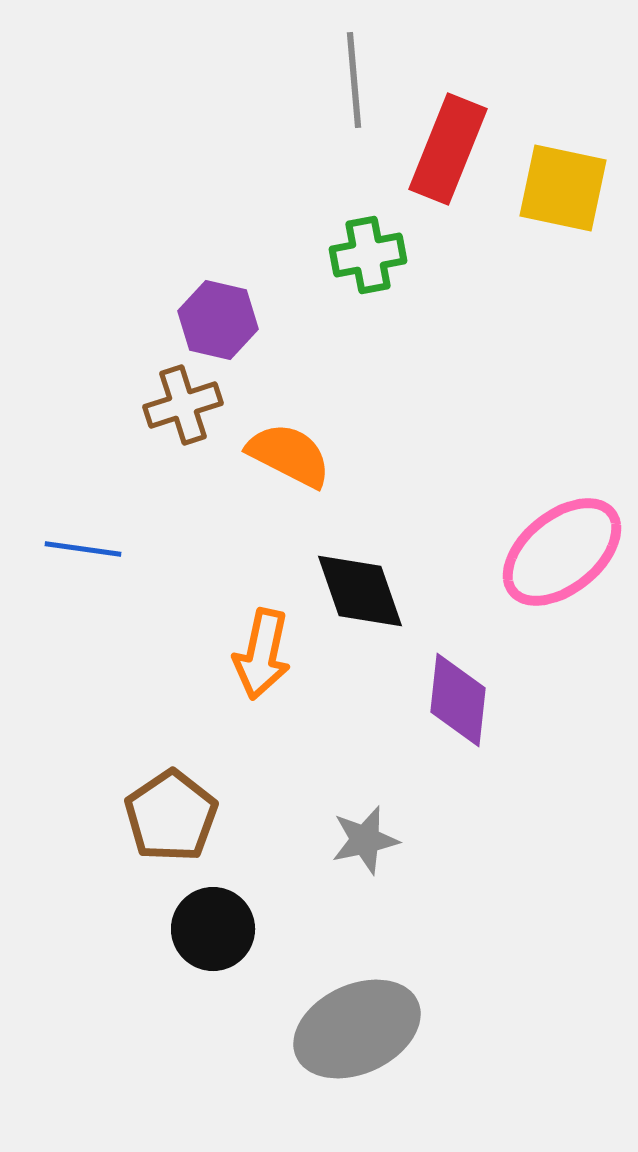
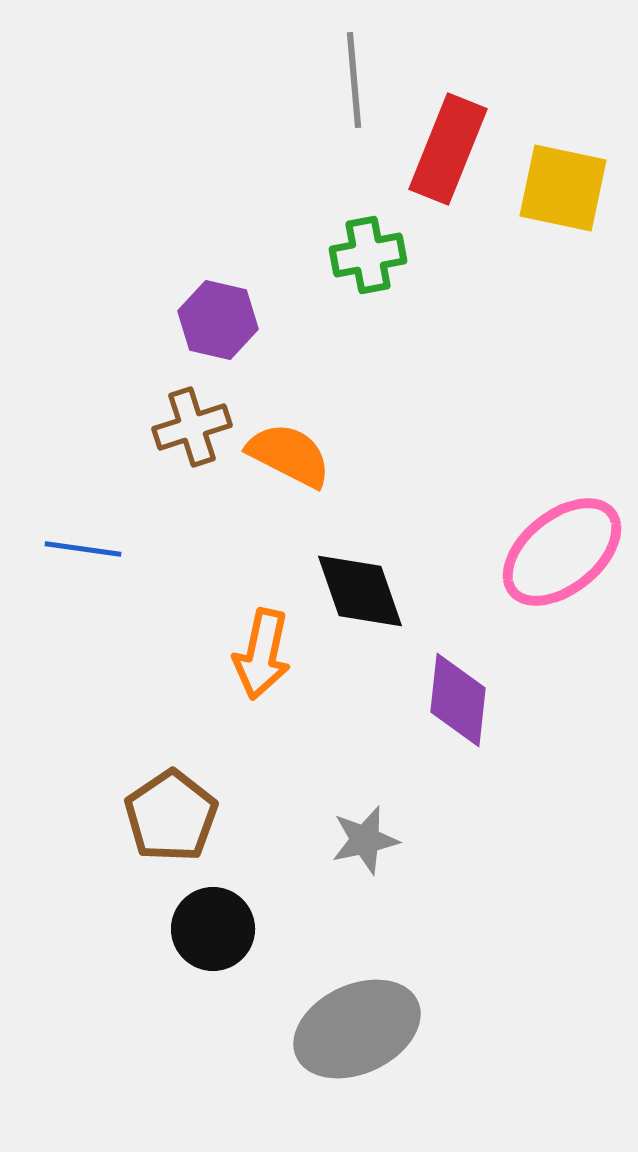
brown cross: moved 9 px right, 22 px down
